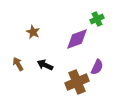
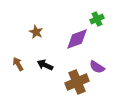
brown star: moved 3 px right
purple semicircle: rotated 98 degrees clockwise
